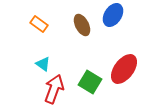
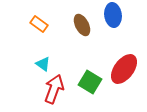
blue ellipse: rotated 40 degrees counterclockwise
